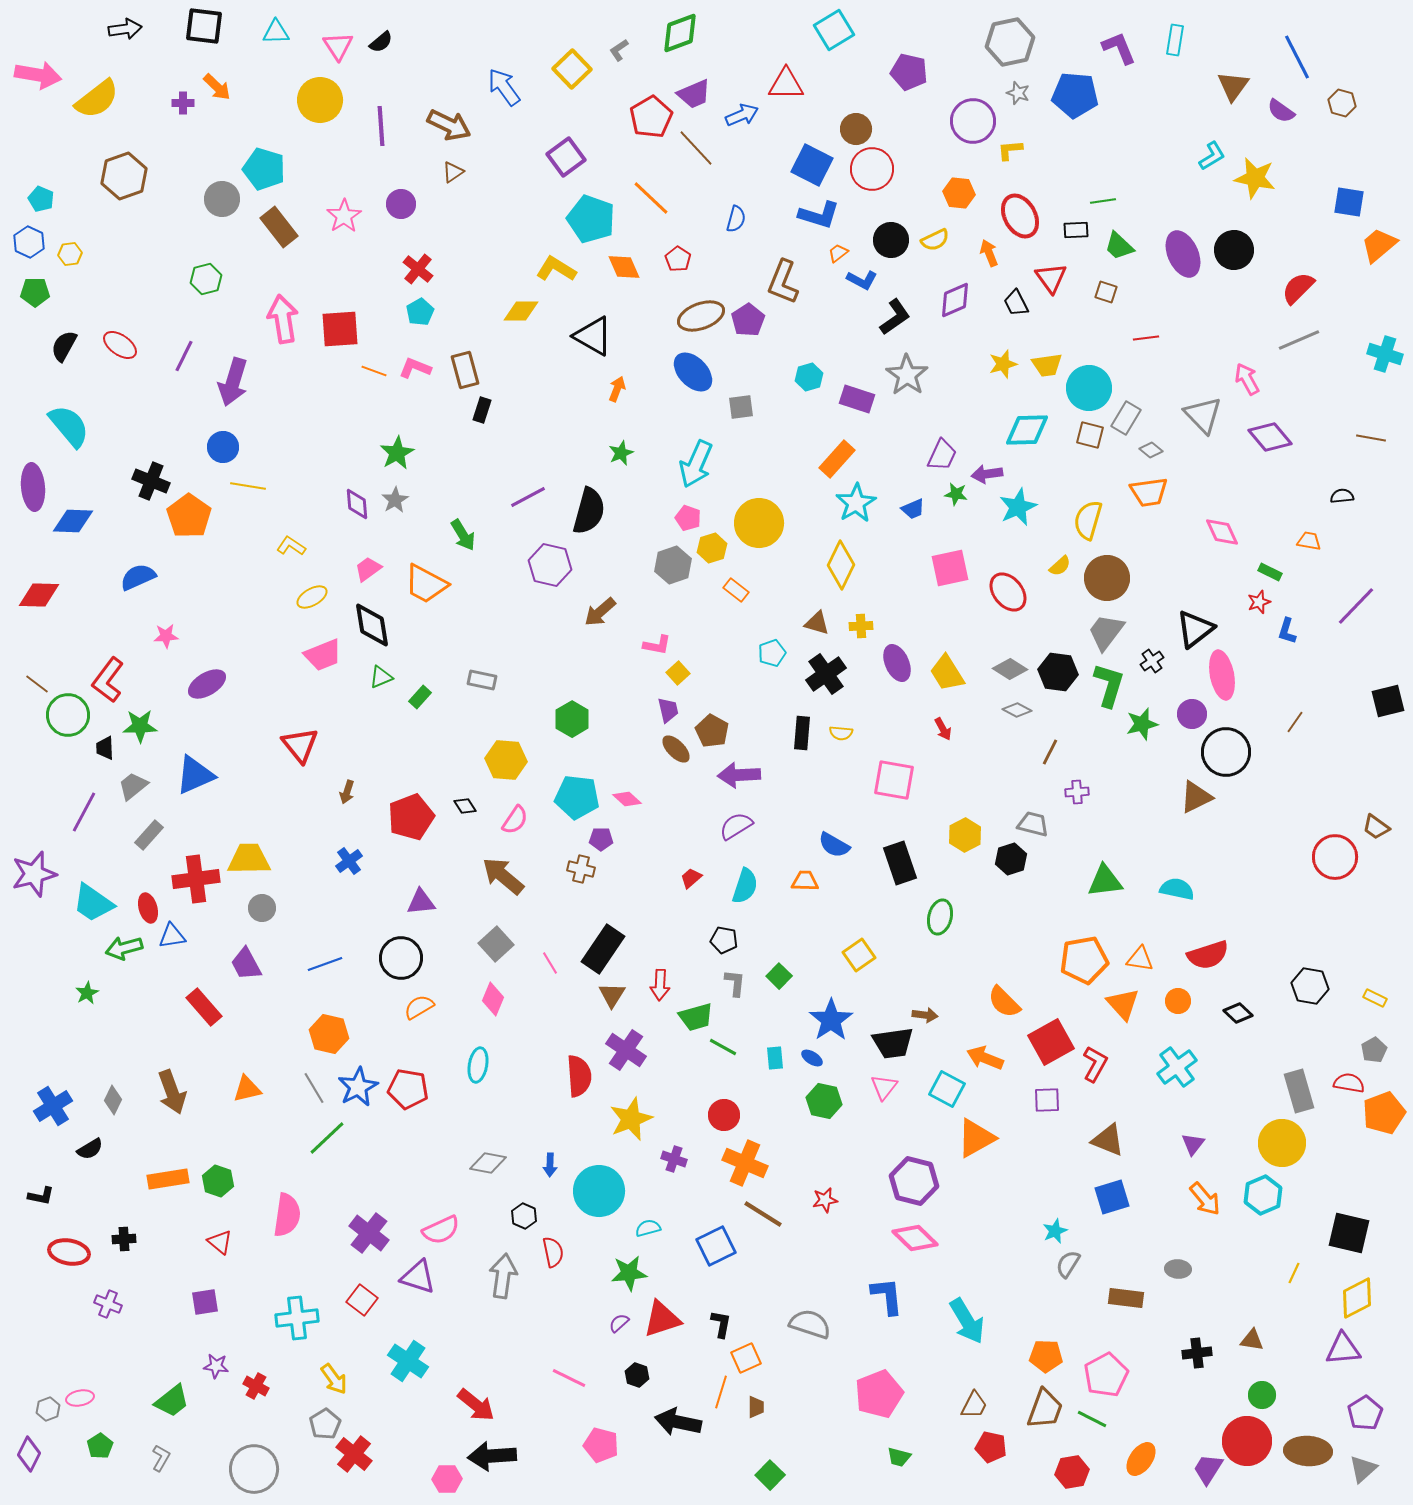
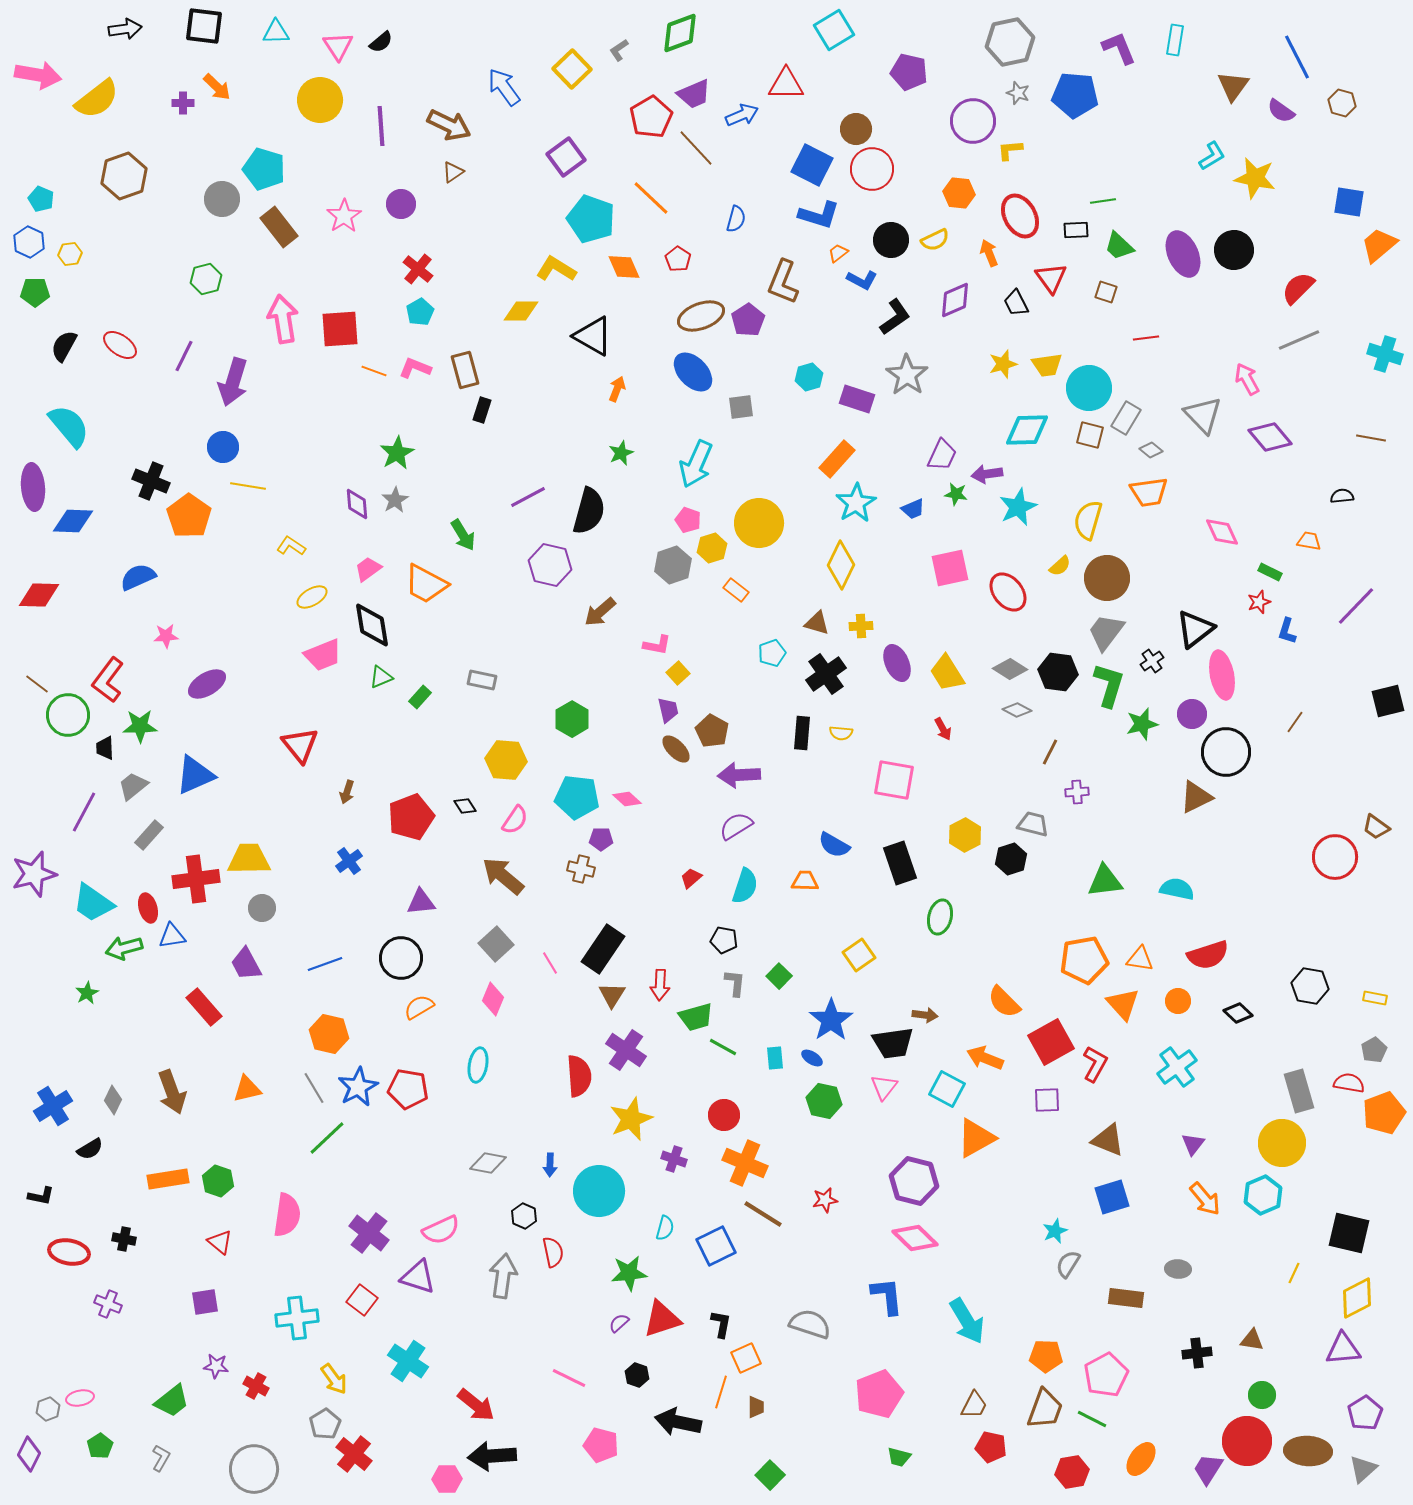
pink pentagon at (688, 518): moved 2 px down
yellow rectangle at (1375, 998): rotated 15 degrees counterclockwise
cyan semicircle at (648, 1228): moved 17 px right; rotated 120 degrees clockwise
black cross at (124, 1239): rotated 15 degrees clockwise
